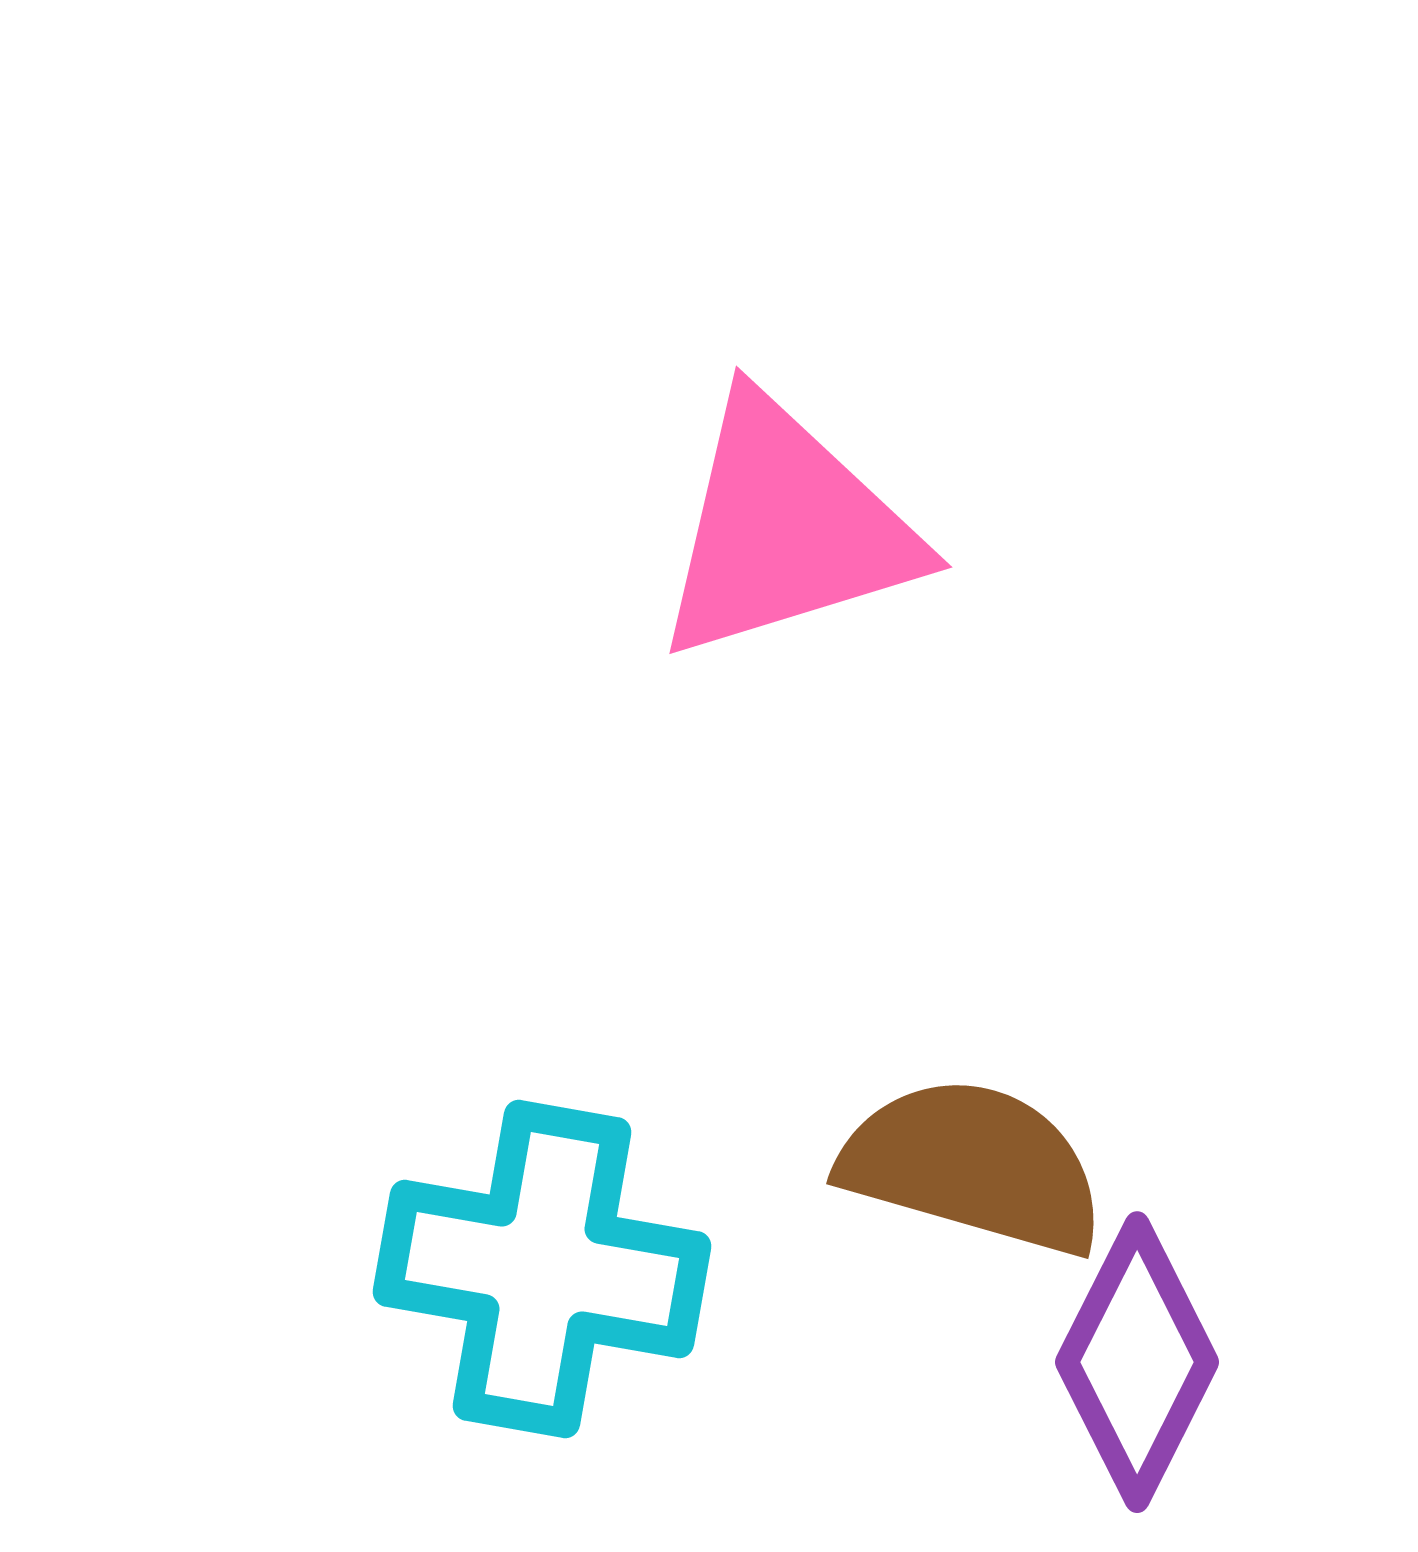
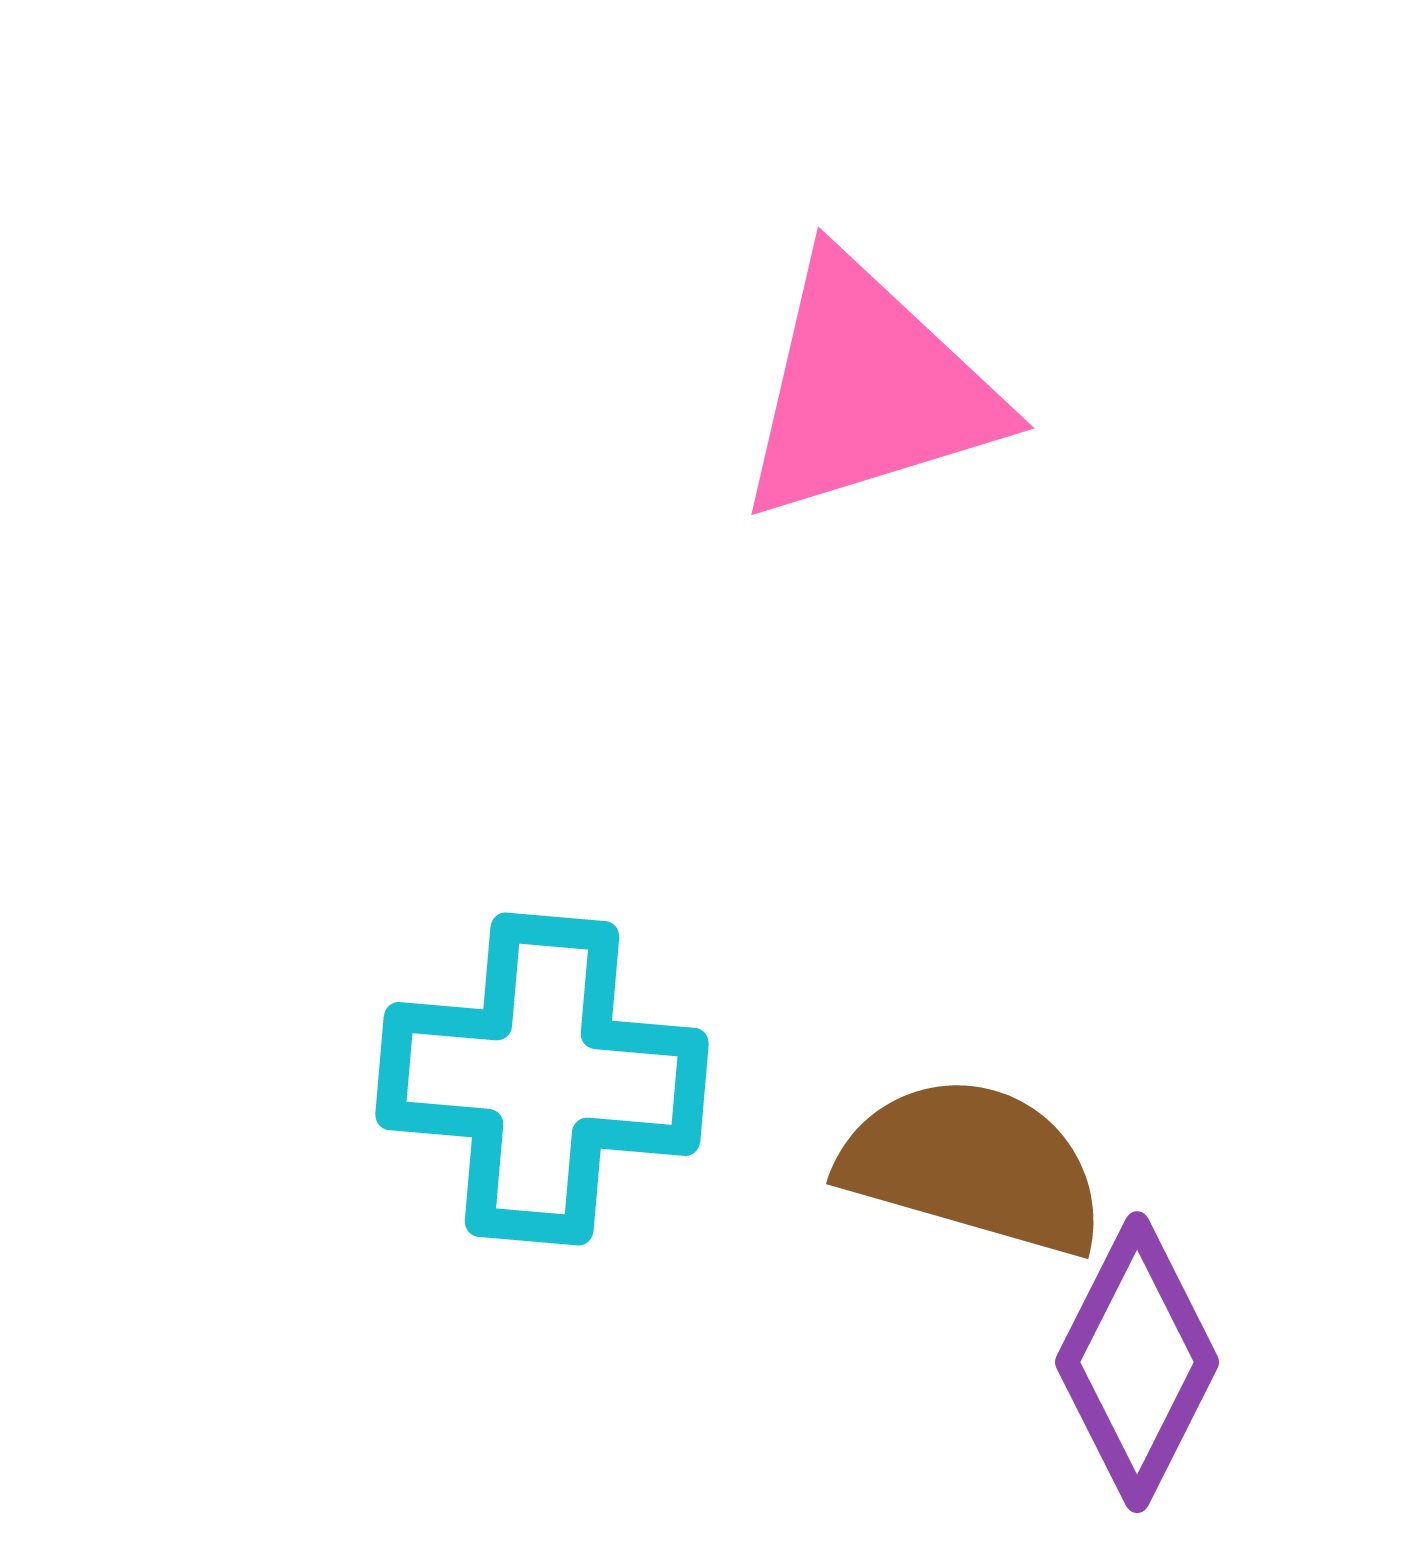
pink triangle: moved 82 px right, 139 px up
cyan cross: moved 190 px up; rotated 5 degrees counterclockwise
